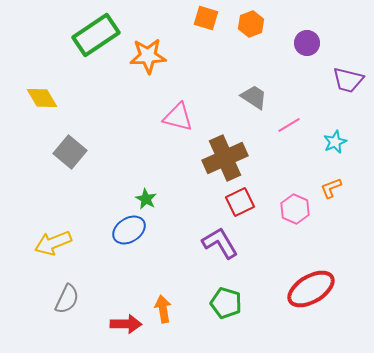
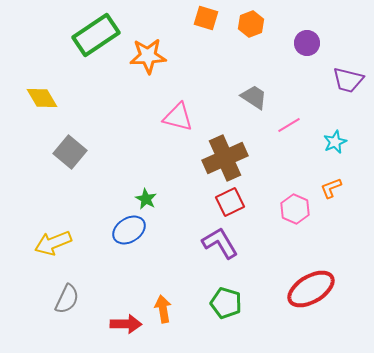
red square: moved 10 px left
